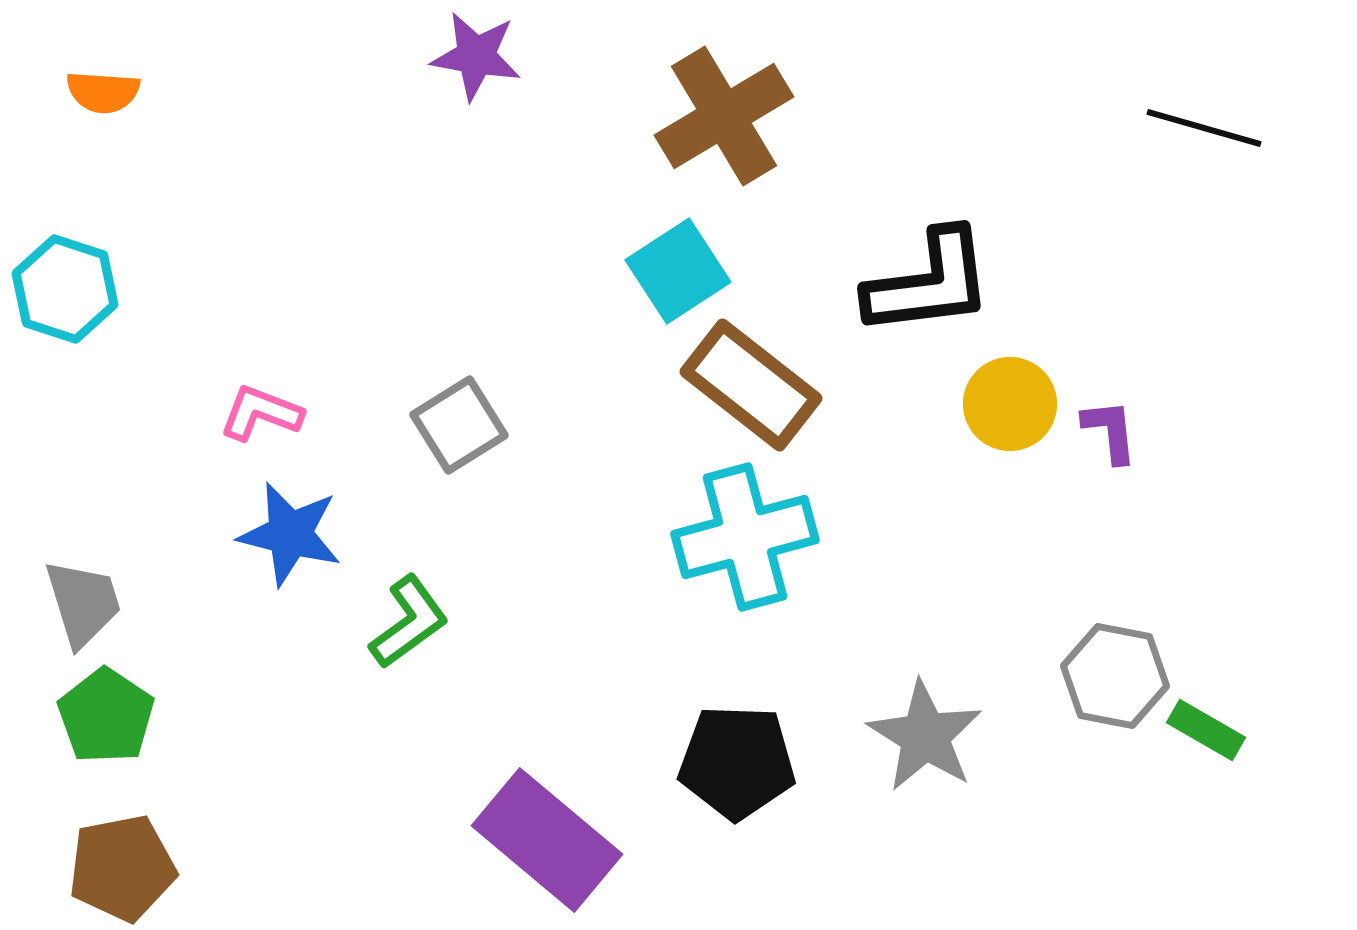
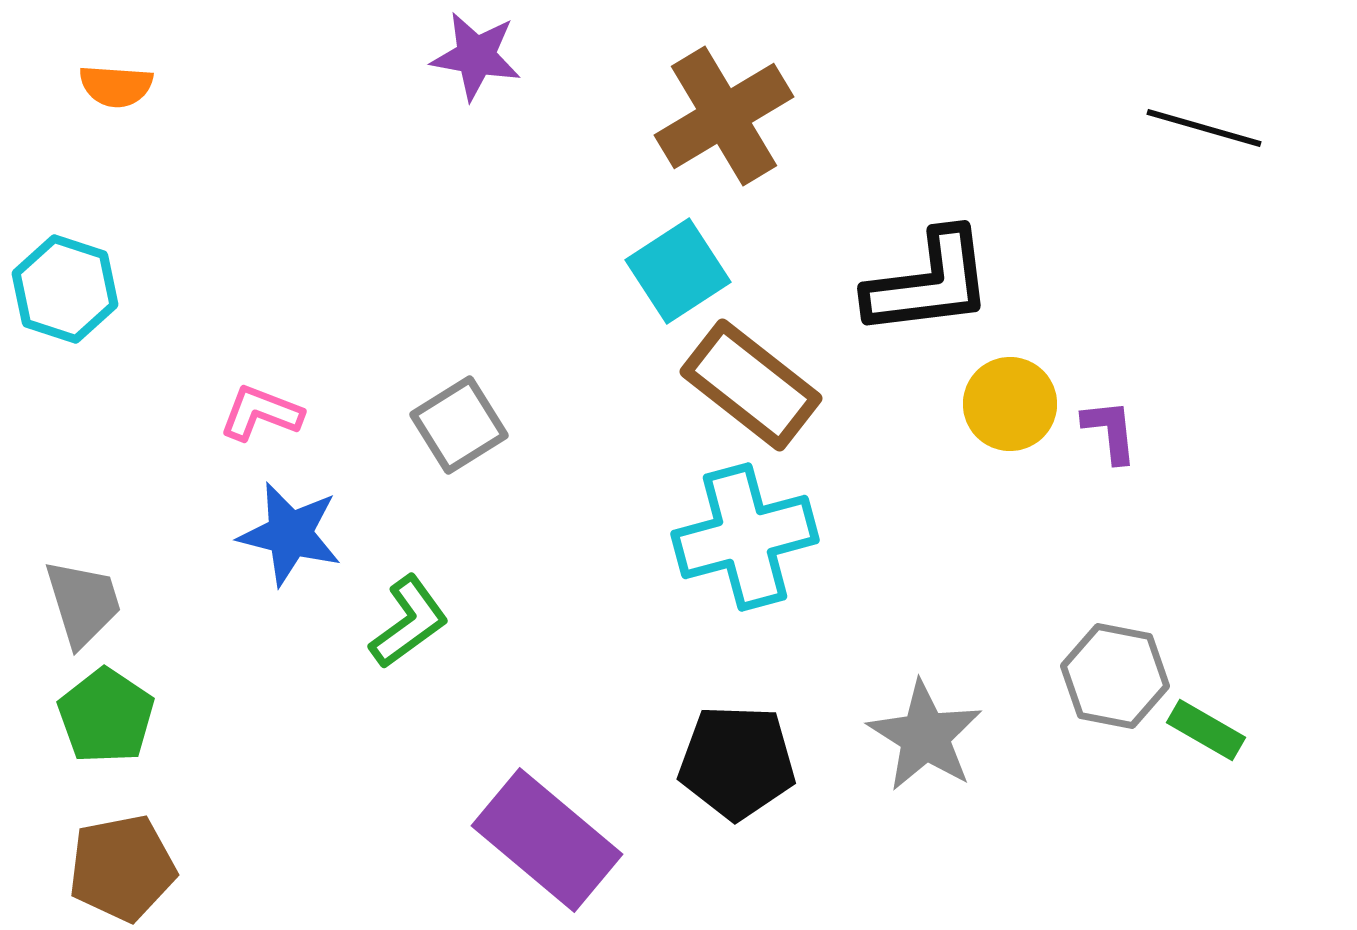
orange semicircle: moved 13 px right, 6 px up
